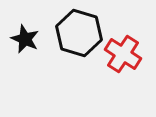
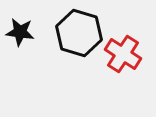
black star: moved 5 px left, 7 px up; rotated 16 degrees counterclockwise
